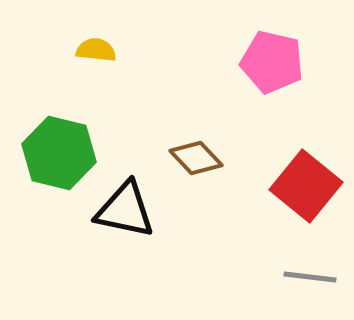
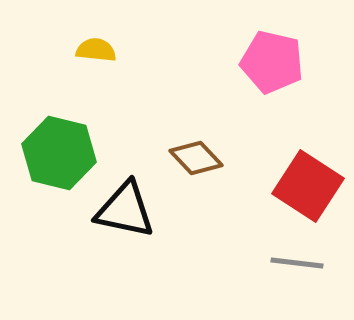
red square: moved 2 px right; rotated 6 degrees counterclockwise
gray line: moved 13 px left, 14 px up
